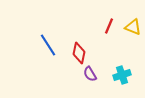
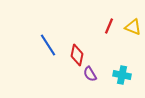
red diamond: moved 2 px left, 2 px down
cyan cross: rotated 30 degrees clockwise
